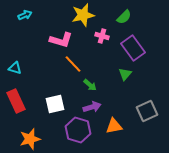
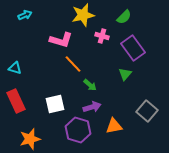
gray square: rotated 25 degrees counterclockwise
